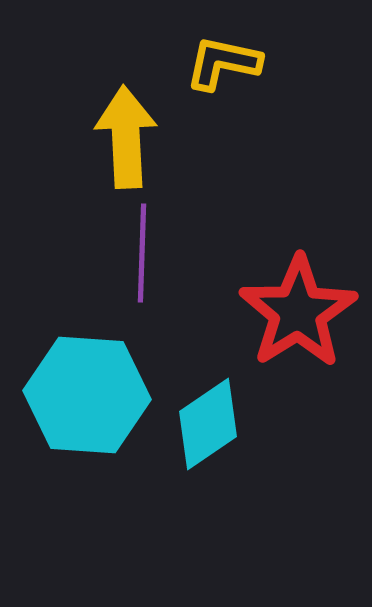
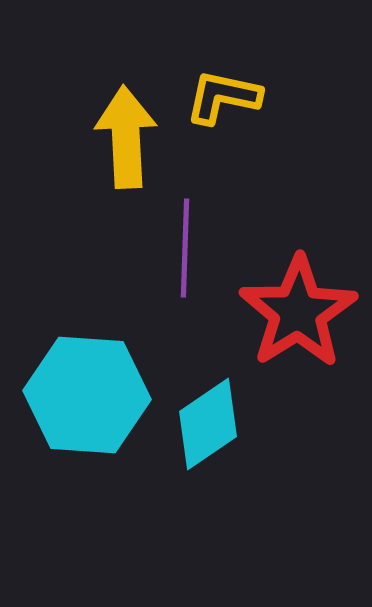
yellow L-shape: moved 34 px down
purple line: moved 43 px right, 5 px up
